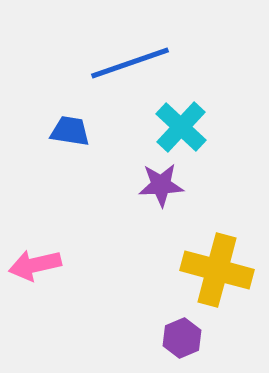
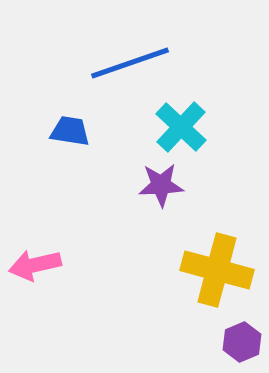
purple hexagon: moved 60 px right, 4 px down
